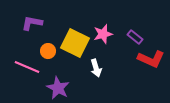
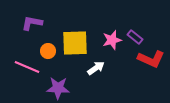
pink star: moved 9 px right, 6 px down
yellow square: rotated 28 degrees counterclockwise
white arrow: rotated 108 degrees counterclockwise
purple star: rotated 25 degrees counterclockwise
